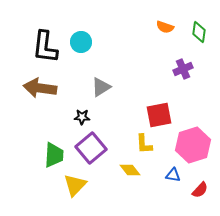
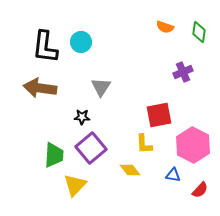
purple cross: moved 3 px down
gray triangle: rotated 25 degrees counterclockwise
pink hexagon: rotated 16 degrees counterclockwise
